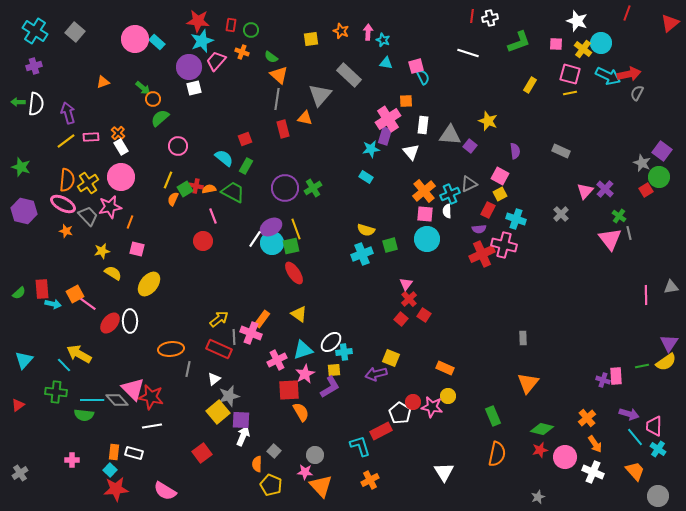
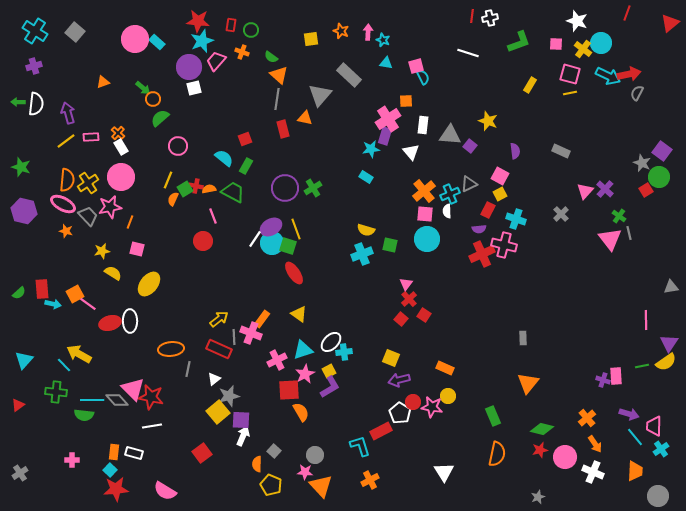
green square at (390, 245): rotated 28 degrees clockwise
green square at (291, 246): moved 3 px left; rotated 30 degrees clockwise
pink line at (646, 295): moved 25 px down
red ellipse at (110, 323): rotated 35 degrees clockwise
yellow square at (334, 370): moved 5 px left, 1 px down; rotated 24 degrees counterclockwise
purple arrow at (376, 374): moved 23 px right, 6 px down
cyan cross at (658, 449): moved 3 px right; rotated 21 degrees clockwise
orange trapezoid at (635, 471): rotated 45 degrees clockwise
